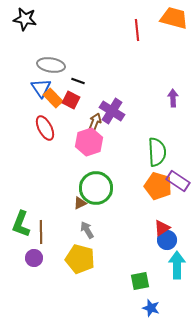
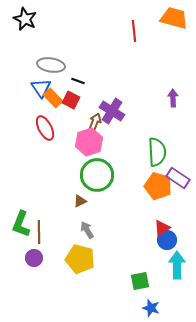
black star: rotated 15 degrees clockwise
red line: moved 3 px left, 1 px down
purple rectangle: moved 3 px up
green circle: moved 1 px right, 13 px up
brown triangle: moved 2 px up
brown line: moved 2 px left
